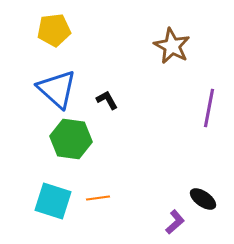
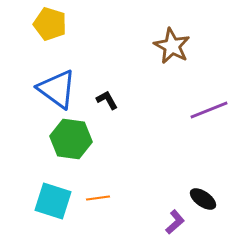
yellow pentagon: moved 4 px left, 6 px up; rotated 24 degrees clockwise
blue triangle: rotated 6 degrees counterclockwise
purple line: moved 2 px down; rotated 57 degrees clockwise
